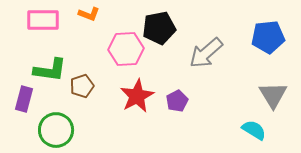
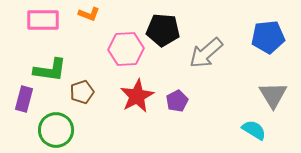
black pentagon: moved 4 px right, 2 px down; rotated 16 degrees clockwise
brown pentagon: moved 6 px down
